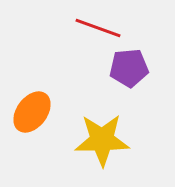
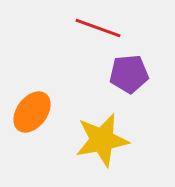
purple pentagon: moved 6 px down
yellow star: rotated 10 degrees counterclockwise
